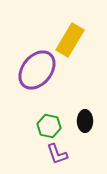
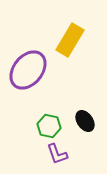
purple ellipse: moved 9 px left
black ellipse: rotated 35 degrees counterclockwise
